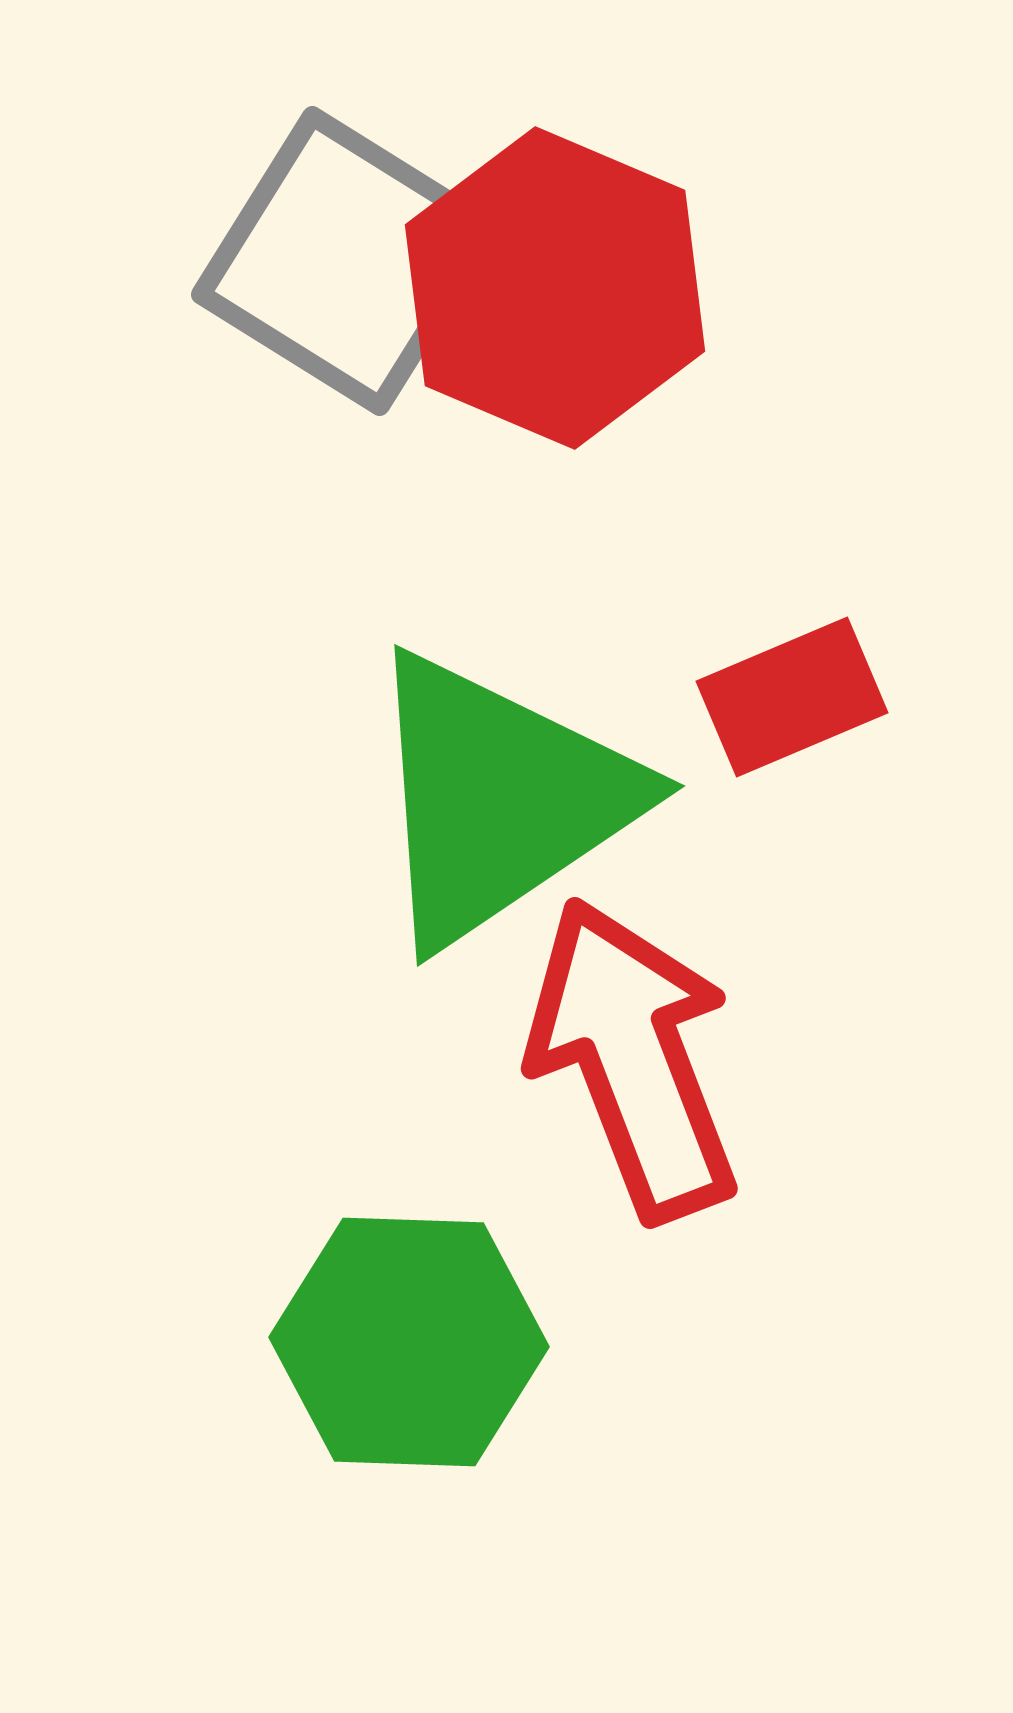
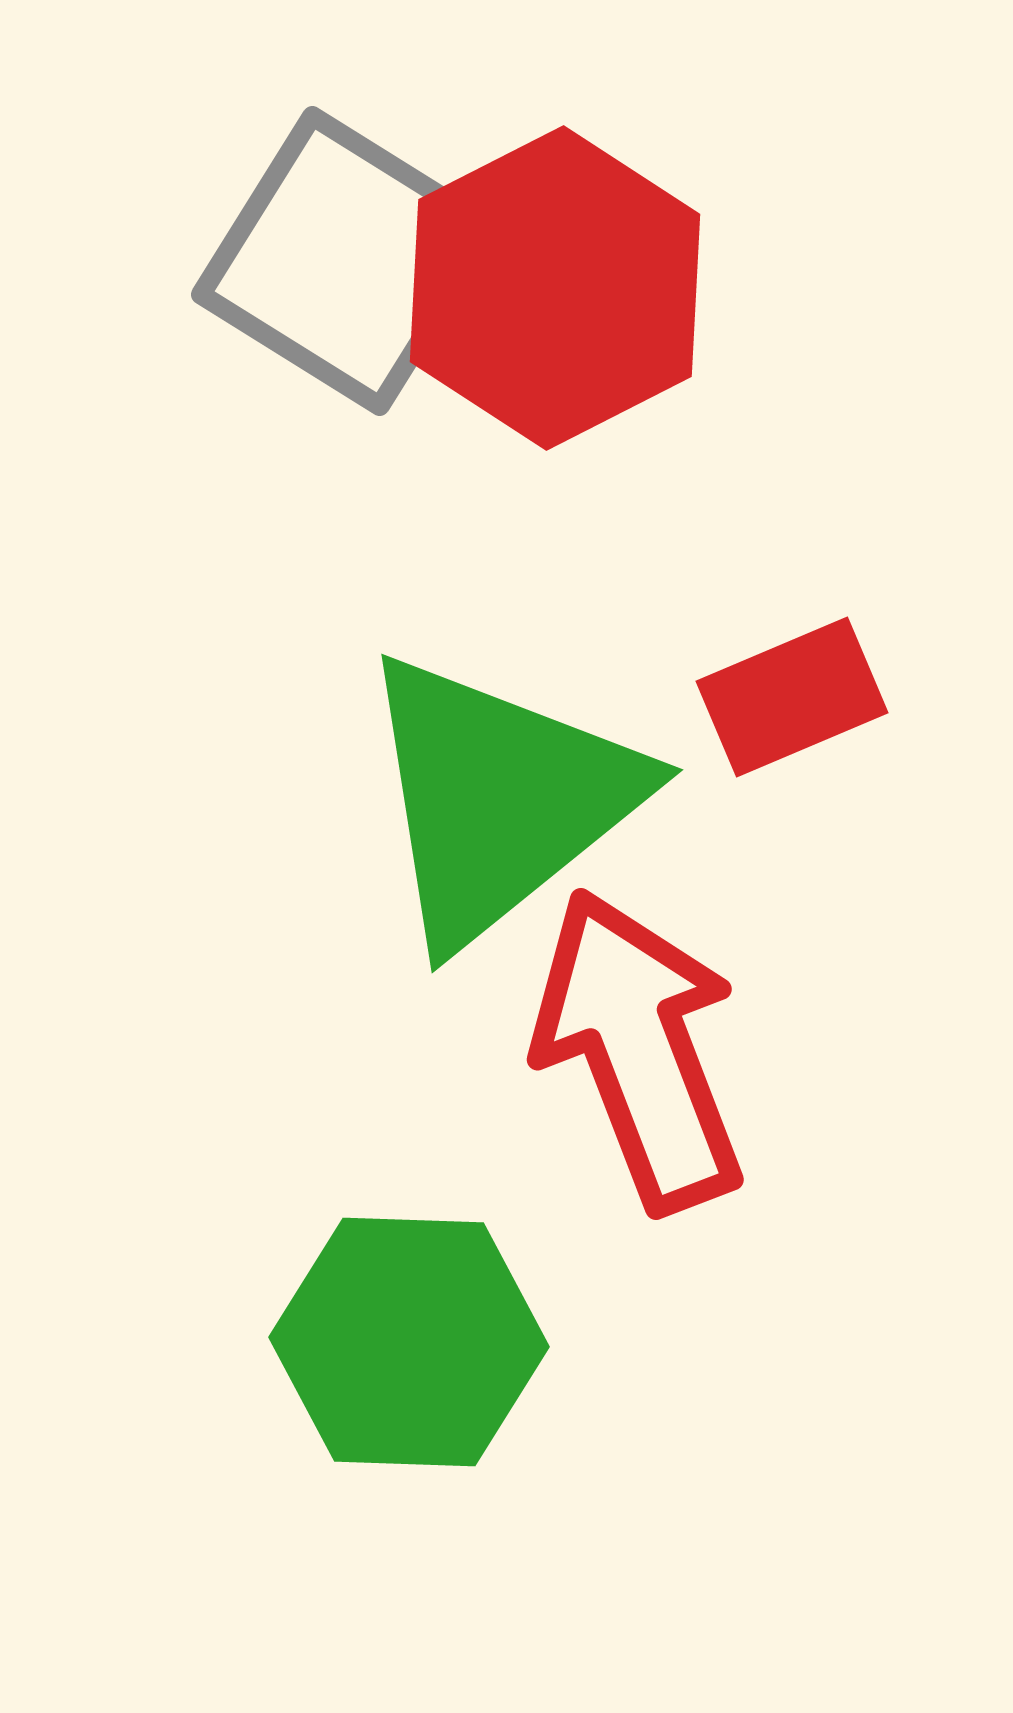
red hexagon: rotated 10 degrees clockwise
green triangle: rotated 5 degrees counterclockwise
red arrow: moved 6 px right, 9 px up
